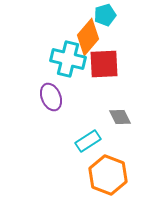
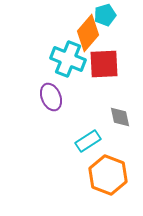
orange diamond: moved 4 px up
cyan cross: rotated 8 degrees clockwise
gray diamond: rotated 15 degrees clockwise
